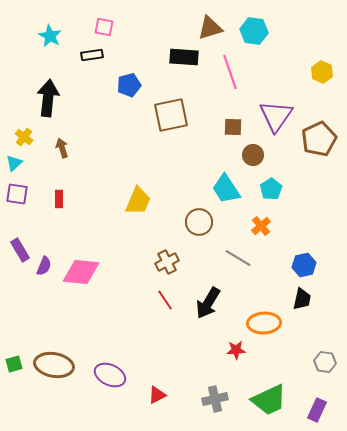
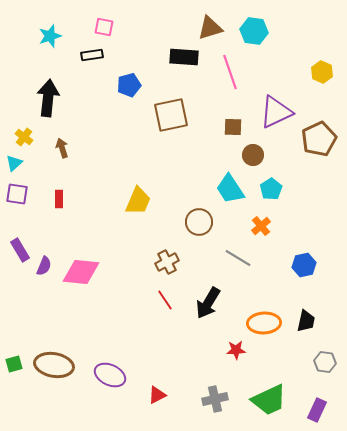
cyan star at (50, 36): rotated 25 degrees clockwise
purple triangle at (276, 116): moved 4 px up; rotated 30 degrees clockwise
cyan trapezoid at (226, 189): moved 4 px right
black trapezoid at (302, 299): moved 4 px right, 22 px down
